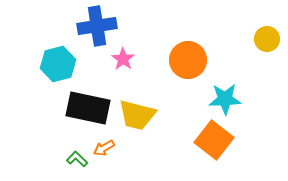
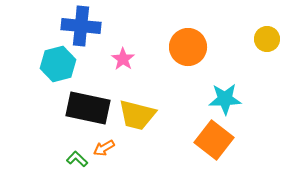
blue cross: moved 16 px left; rotated 15 degrees clockwise
orange circle: moved 13 px up
